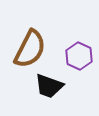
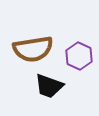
brown semicircle: moved 3 px right; rotated 54 degrees clockwise
